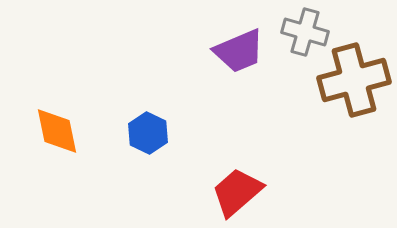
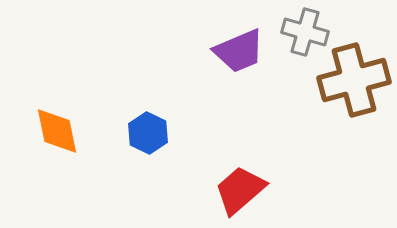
red trapezoid: moved 3 px right, 2 px up
